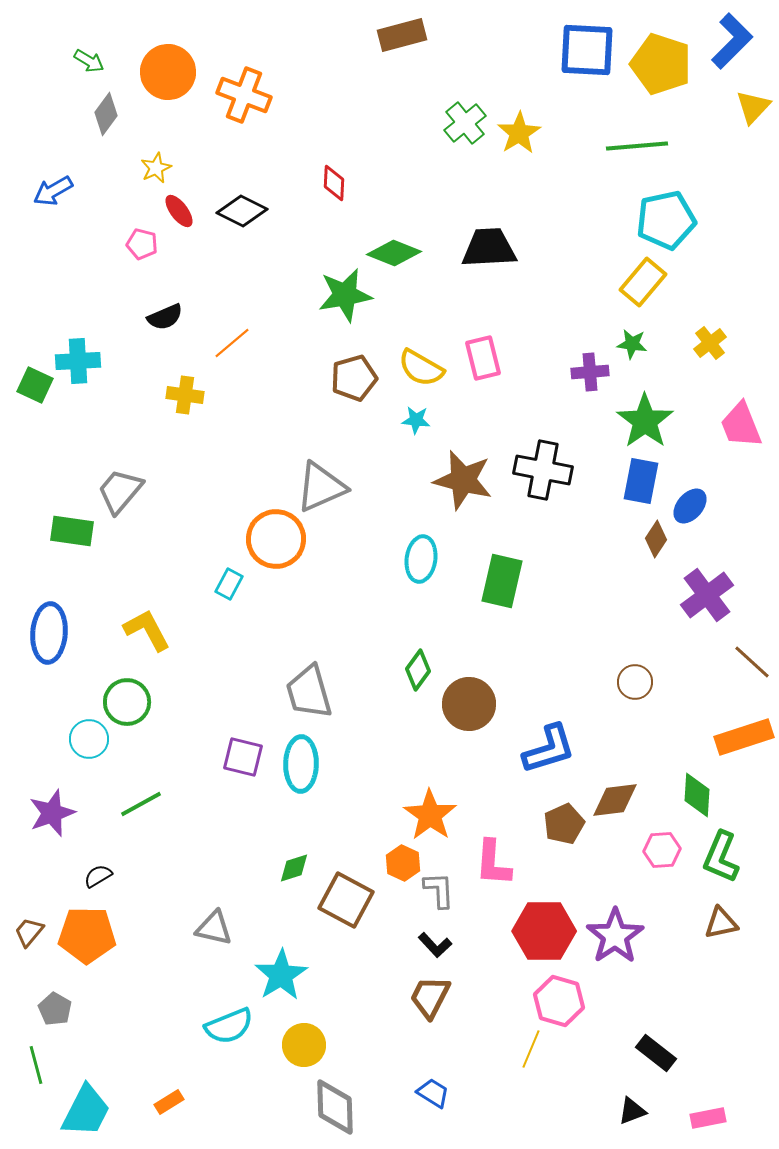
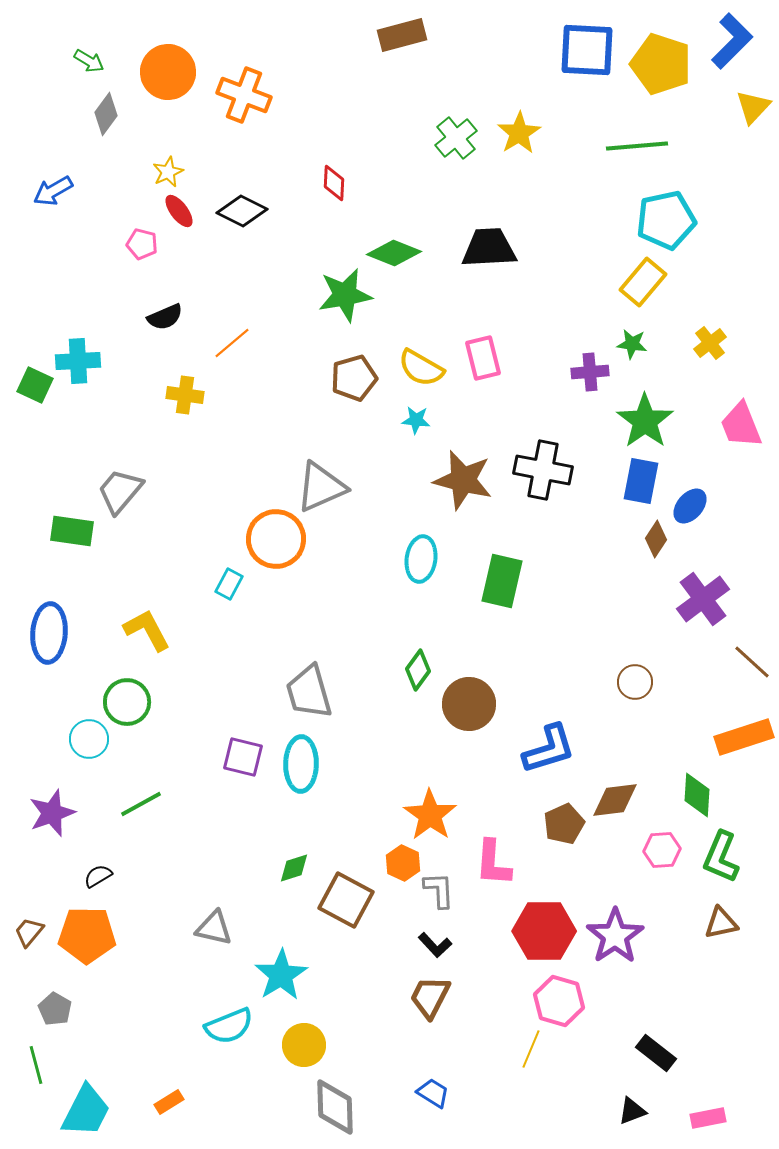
green cross at (465, 123): moved 9 px left, 15 px down
yellow star at (156, 168): moved 12 px right, 4 px down
purple cross at (707, 595): moved 4 px left, 4 px down
